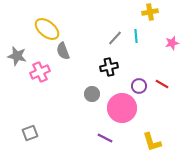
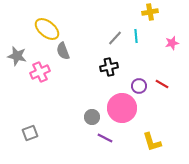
gray circle: moved 23 px down
